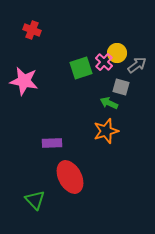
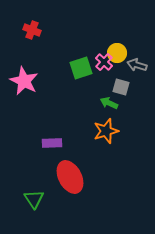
gray arrow: rotated 126 degrees counterclockwise
pink star: rotated 16 degrees clockwise
green triangle: moved 1 px left, 1 px up; rotated 10 degrees clockwise
